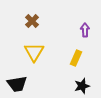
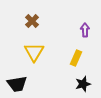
black star: moved 1 px right, 2 px up
